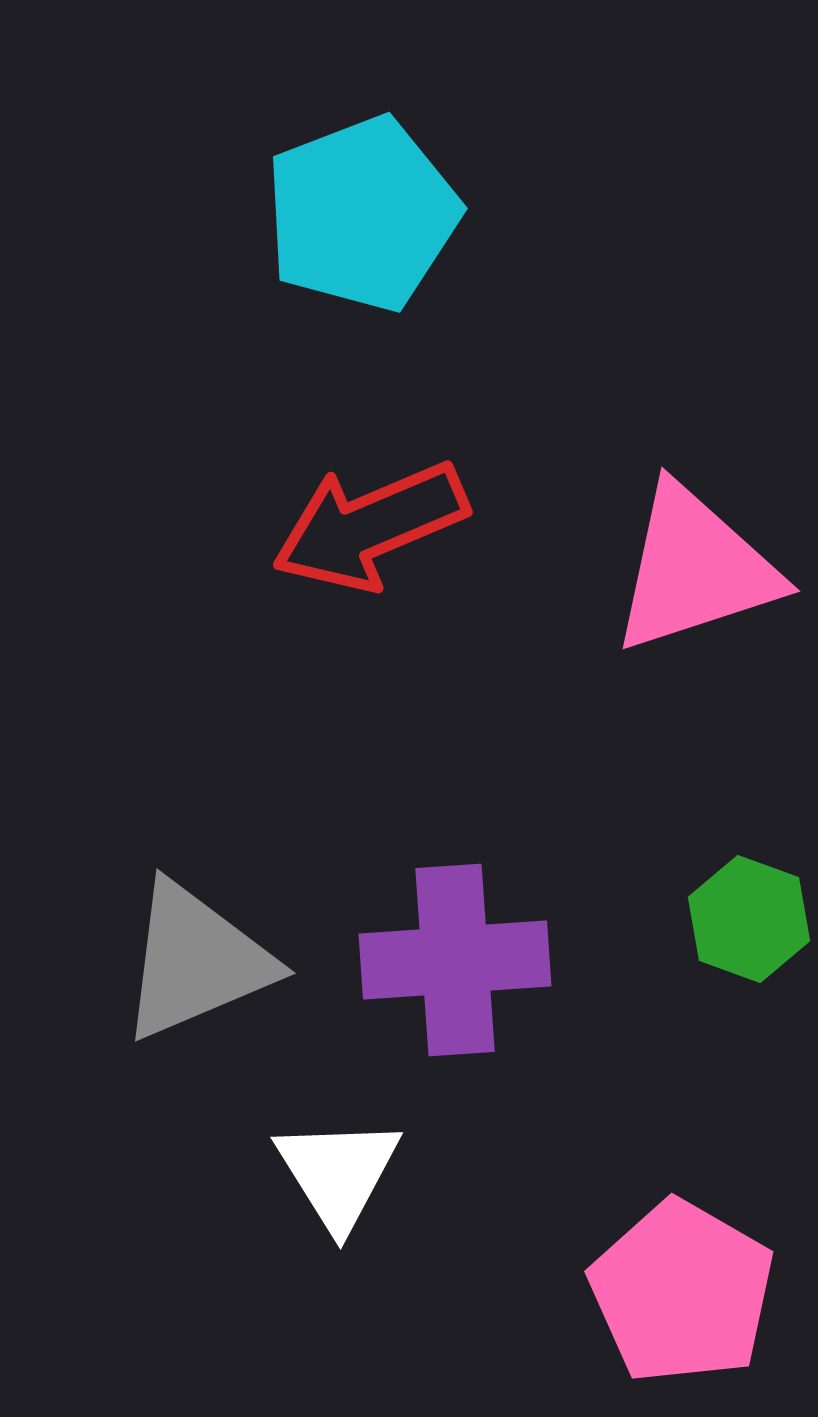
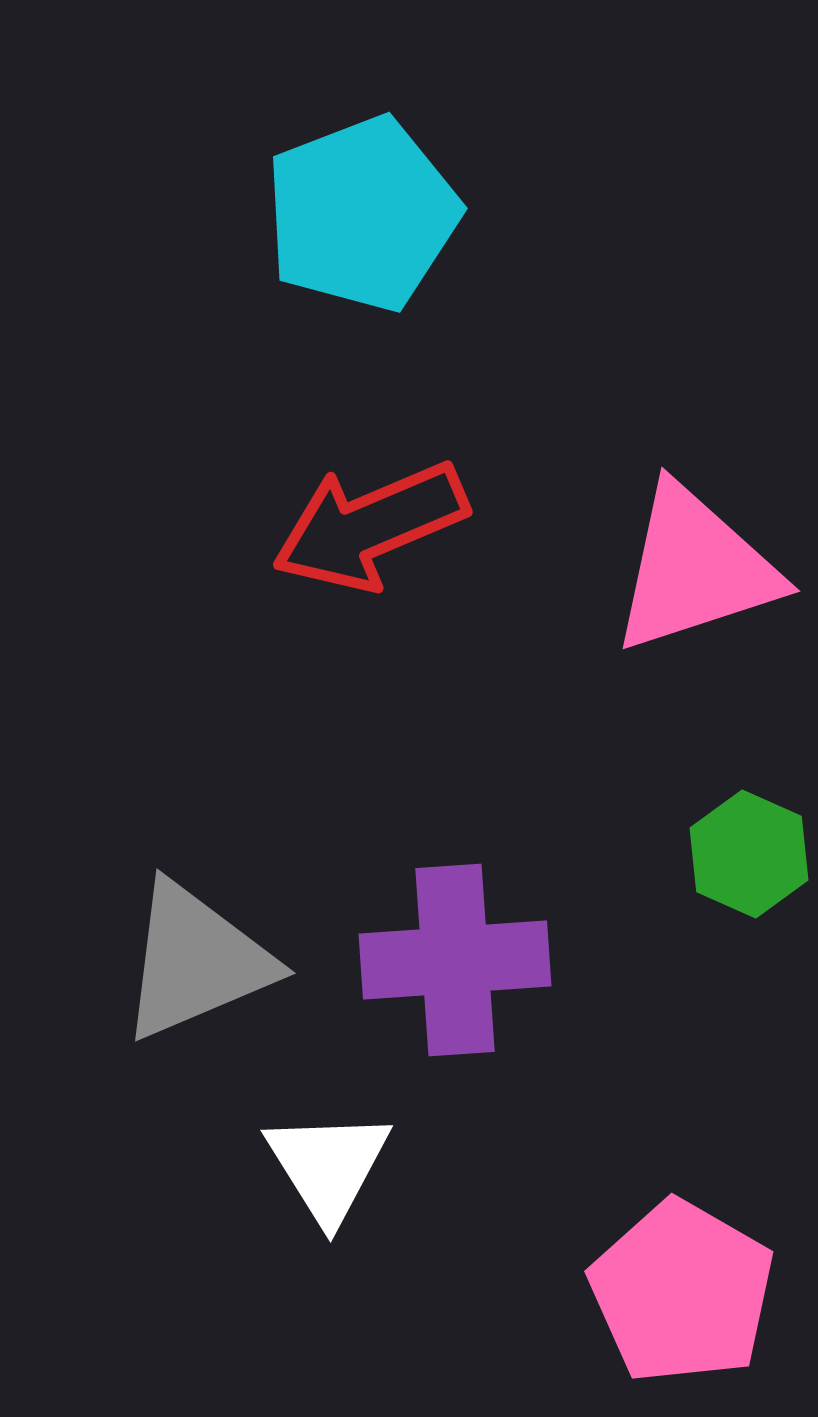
green hexagon: moved 65 px up; rotated 4 degrees clockwise
white triangle: moved 10 px left, 7 px up
